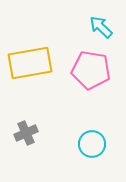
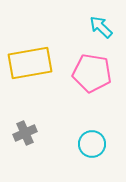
pink pentagon: moved 1 px right, 3 px down
gray cross: moved 1 px left
